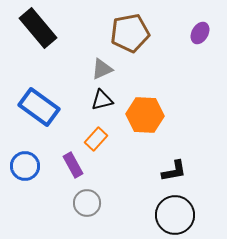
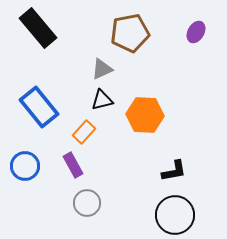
purple ellipse: moved 4 px left, 1 px up
blue rectangle: rotated 15 degrees clockwise
orange rectangle: moved 12 px left, 7 px up
